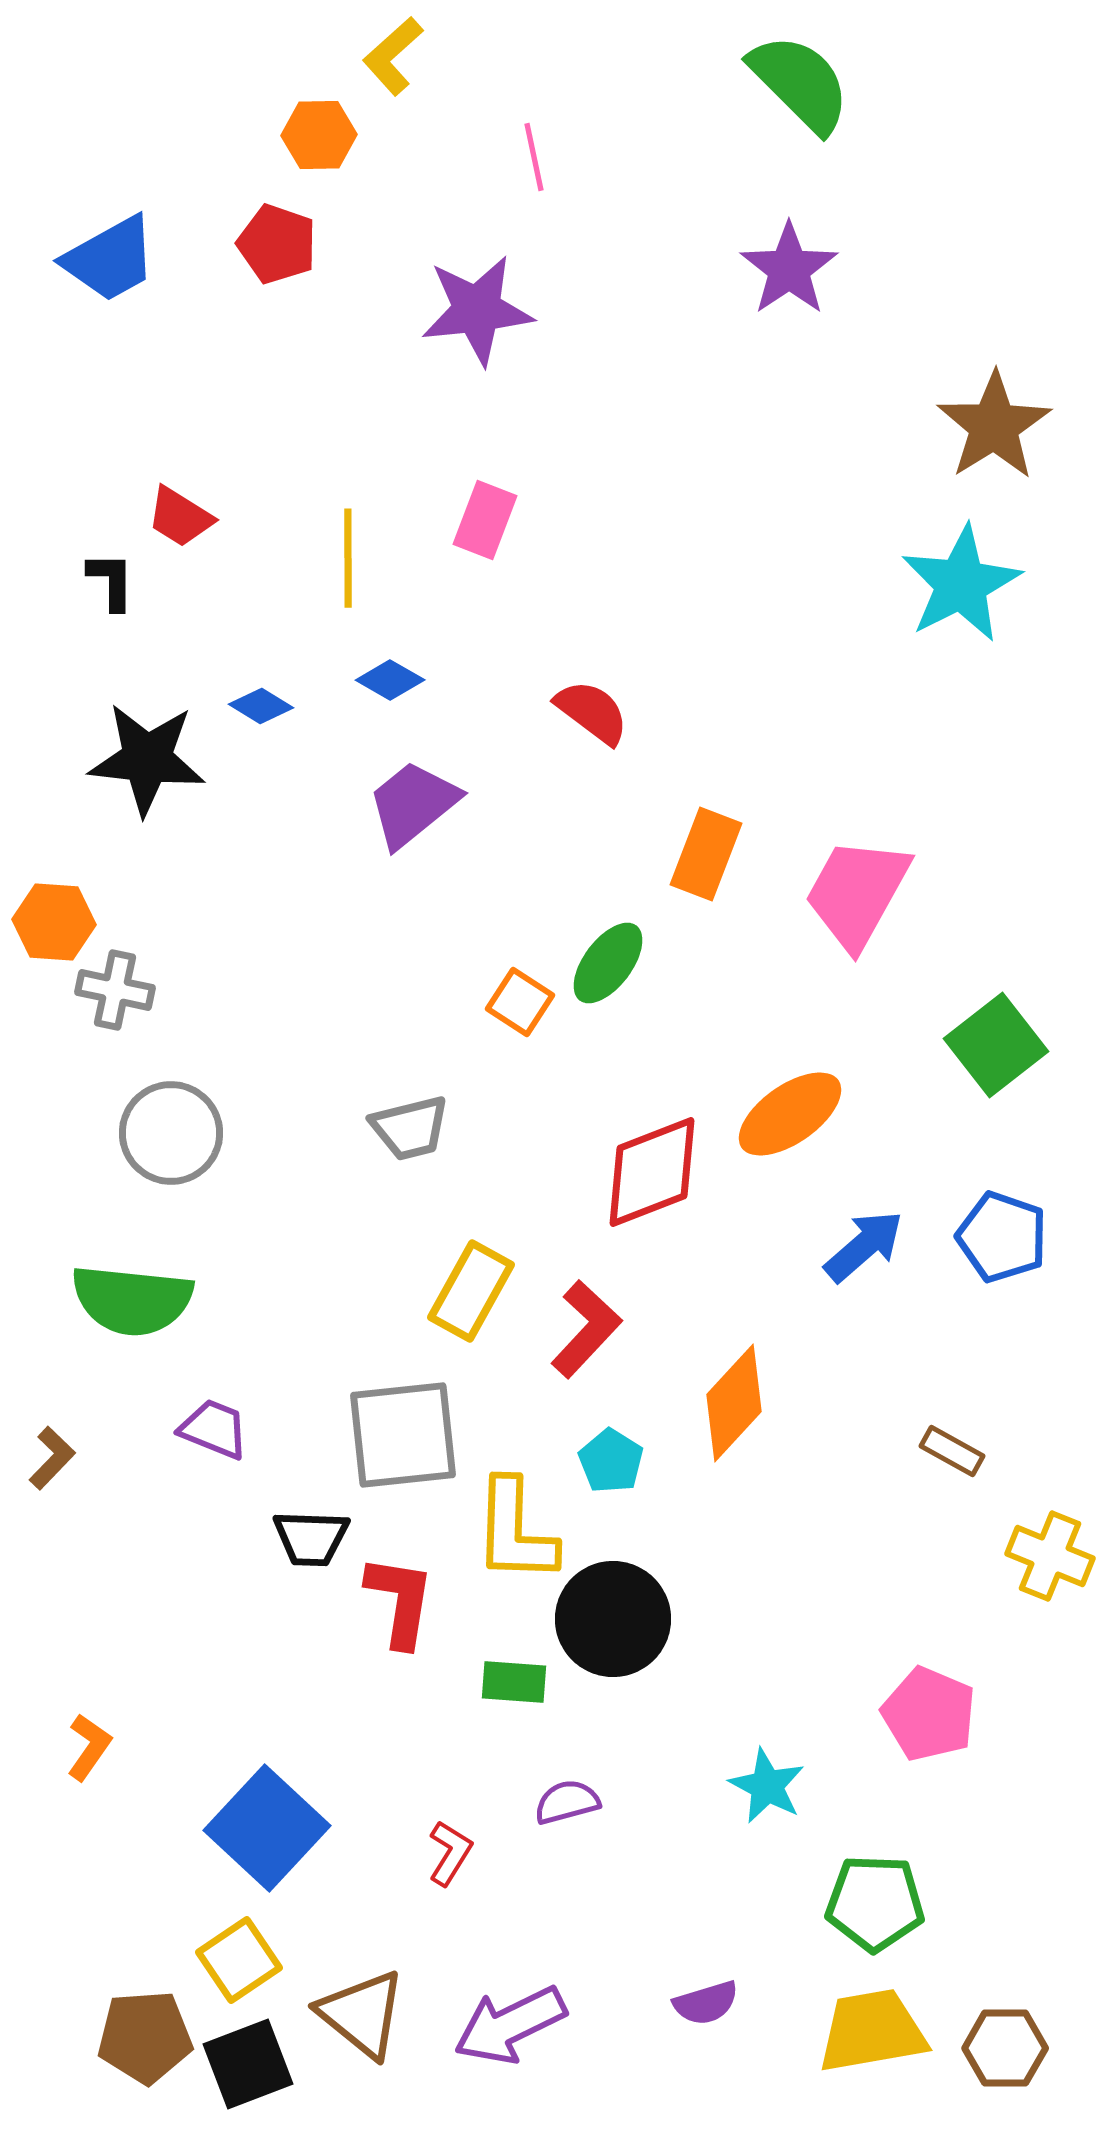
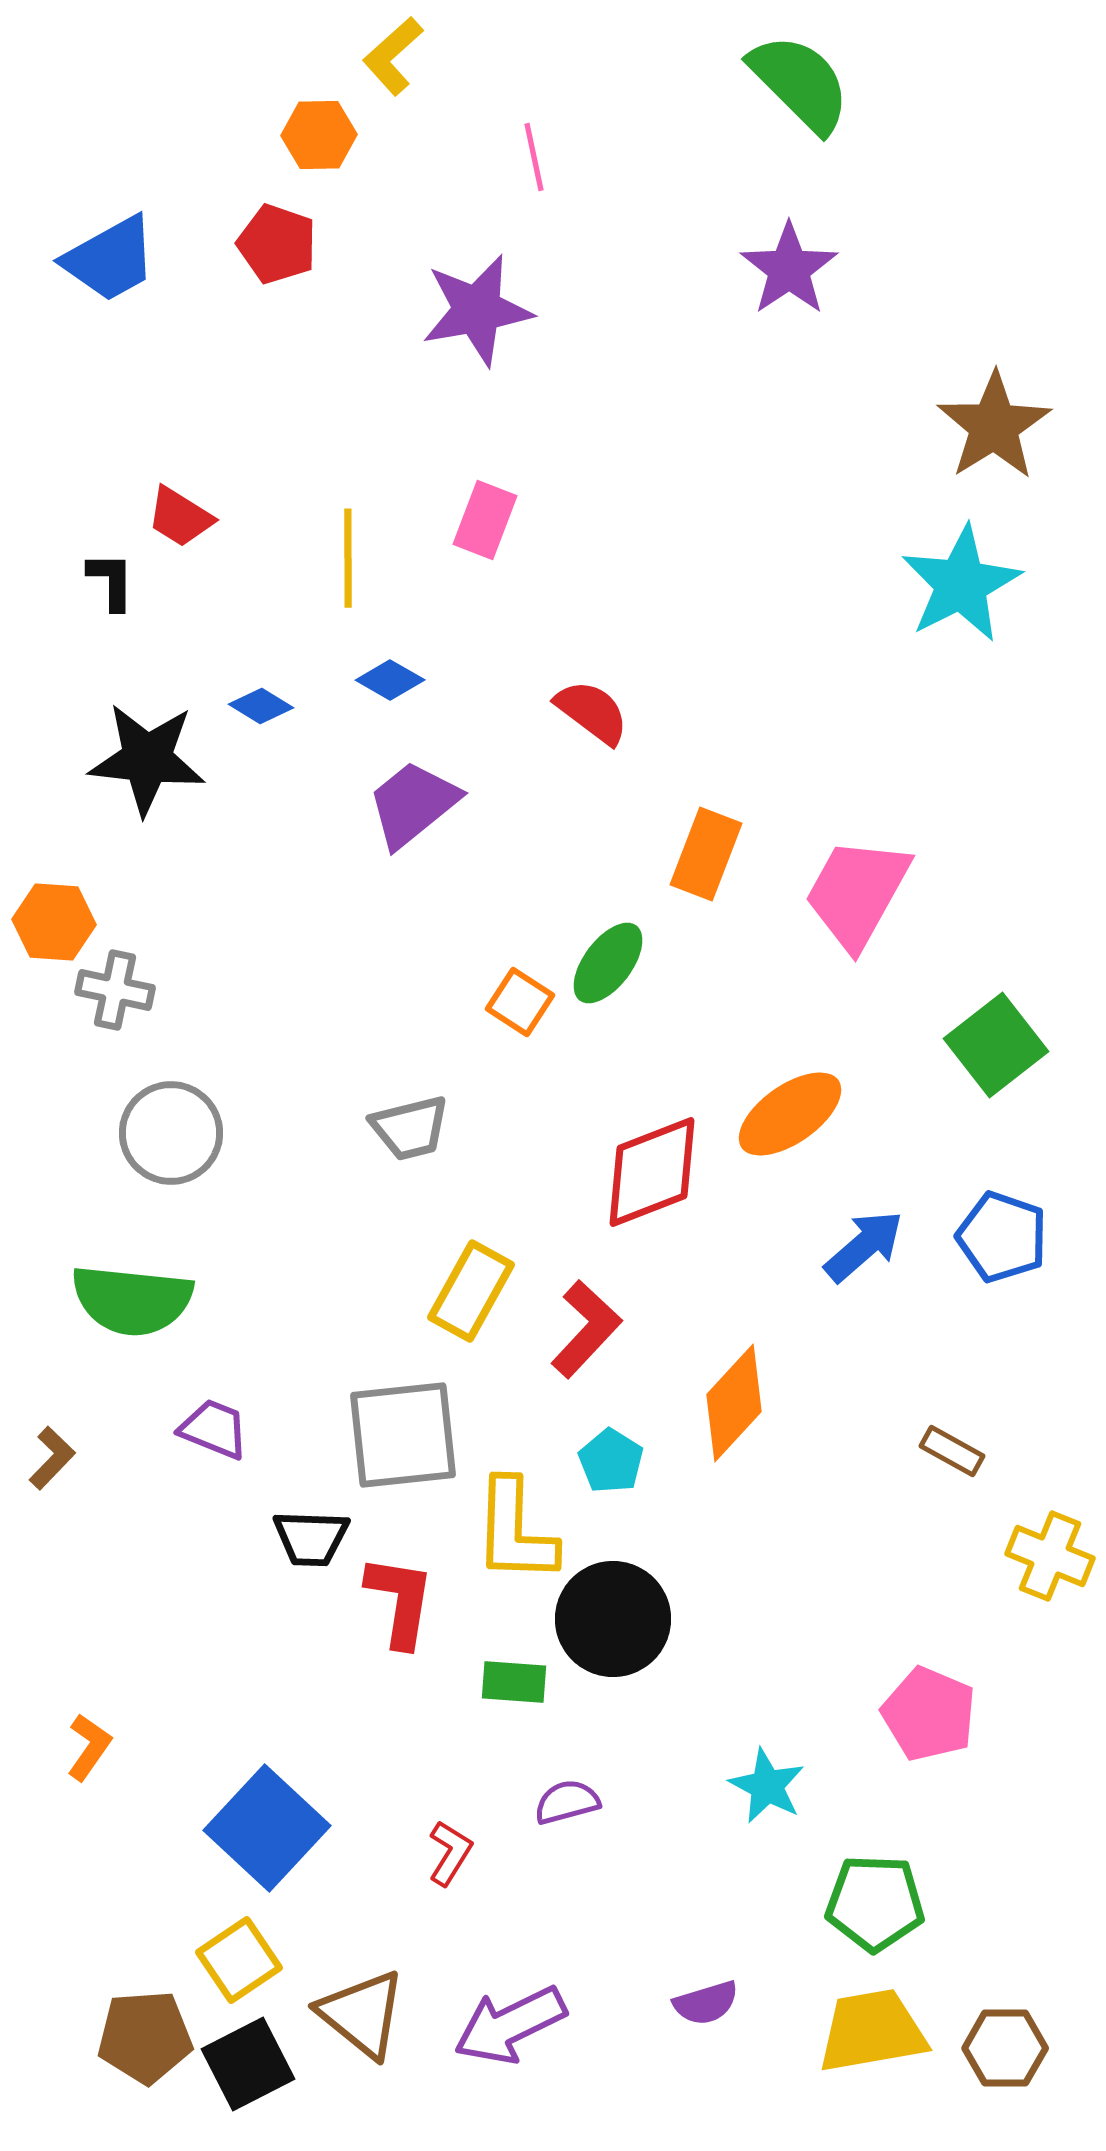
purple star at (477, 310): rotated 4 degrees counterclockwise
black square at (248, 2064): rotated 6 degrees counterclockwise
